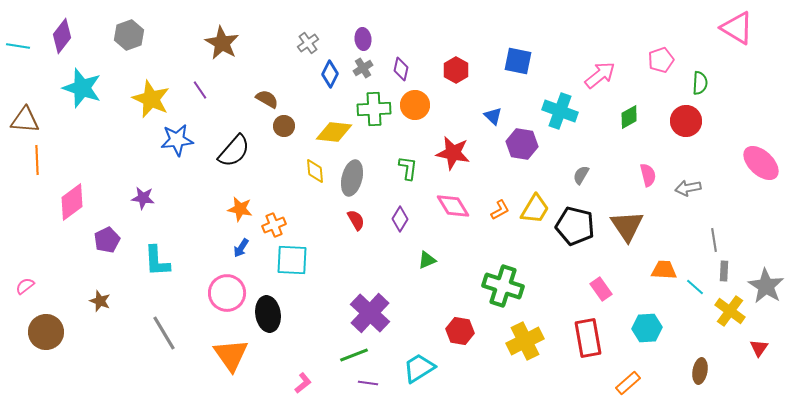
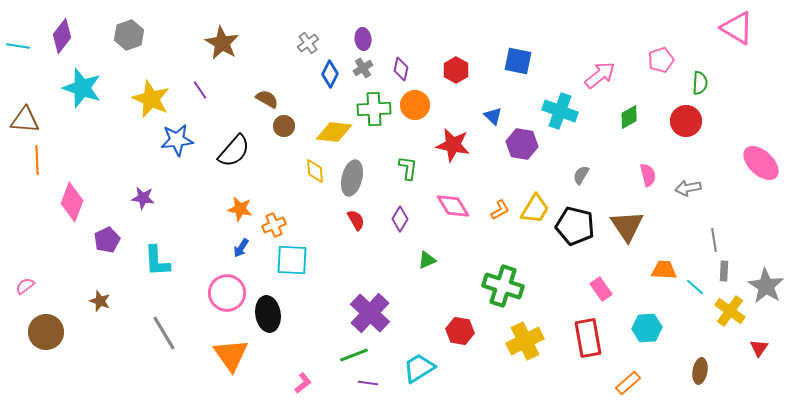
red star at (453, 153): moved 8 px up
pink diamond at (72, 202): rotated 33 degrees counterclockwise
